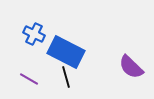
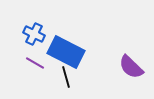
purple line: moved 6 px right, 16 px up
